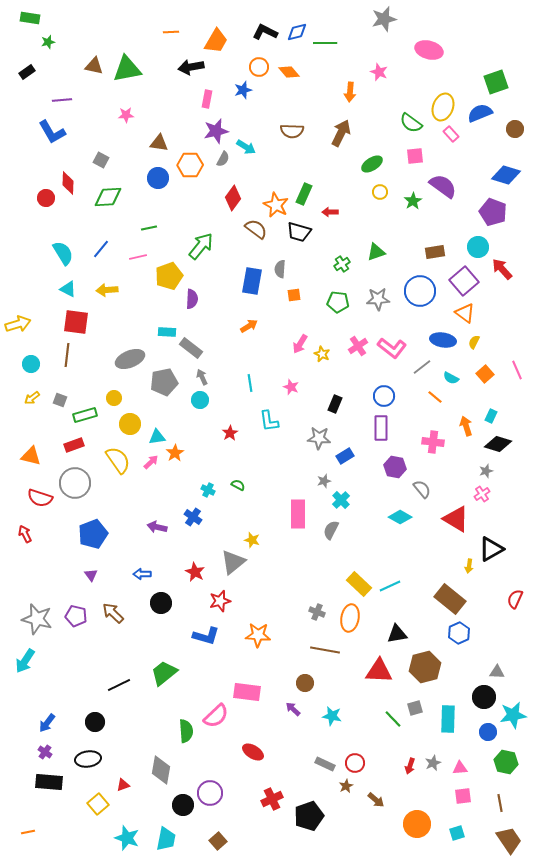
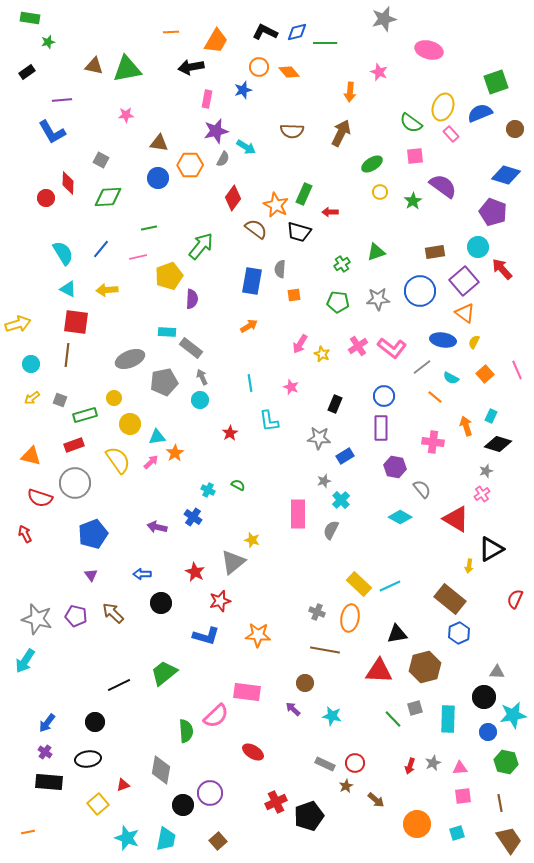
red cross at (272, 799): moved 4 px right, 3 px down
